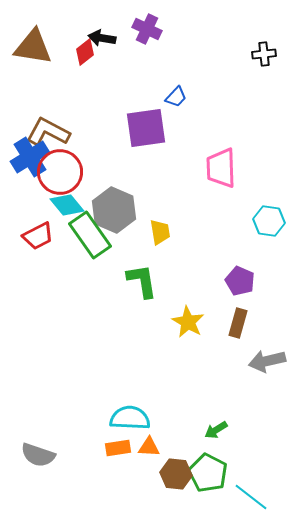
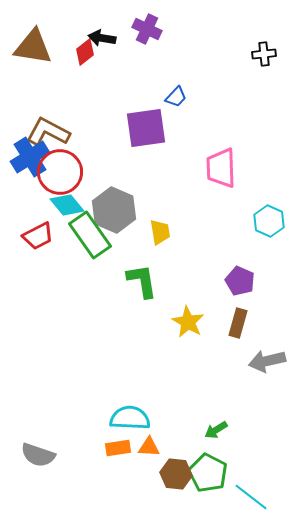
cyan hexagon: rotated 16 degrees clockwise
